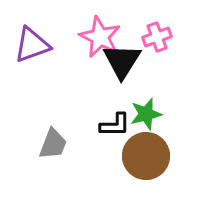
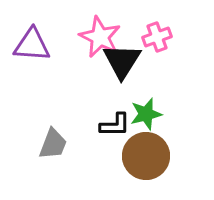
purple triangle: rotated 24 degrees clockwise
